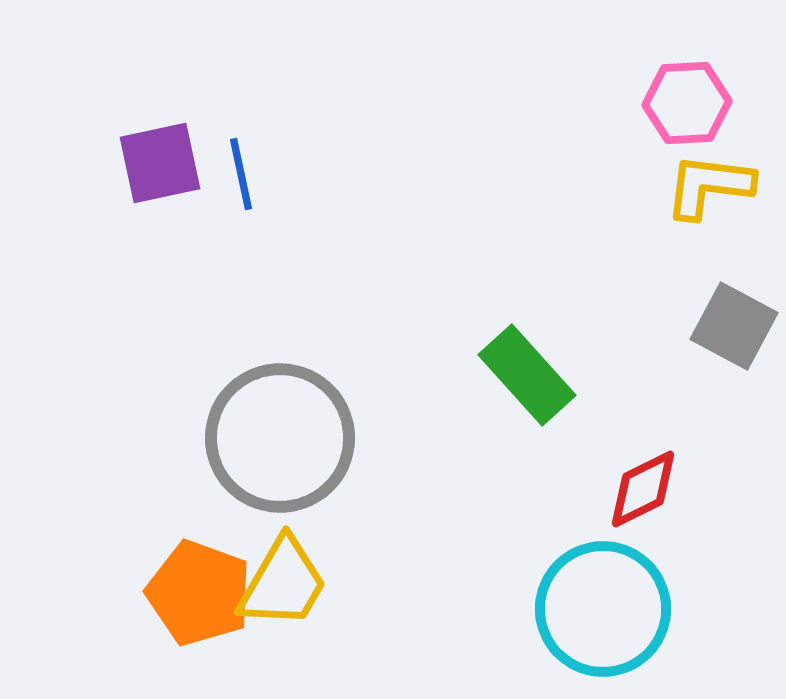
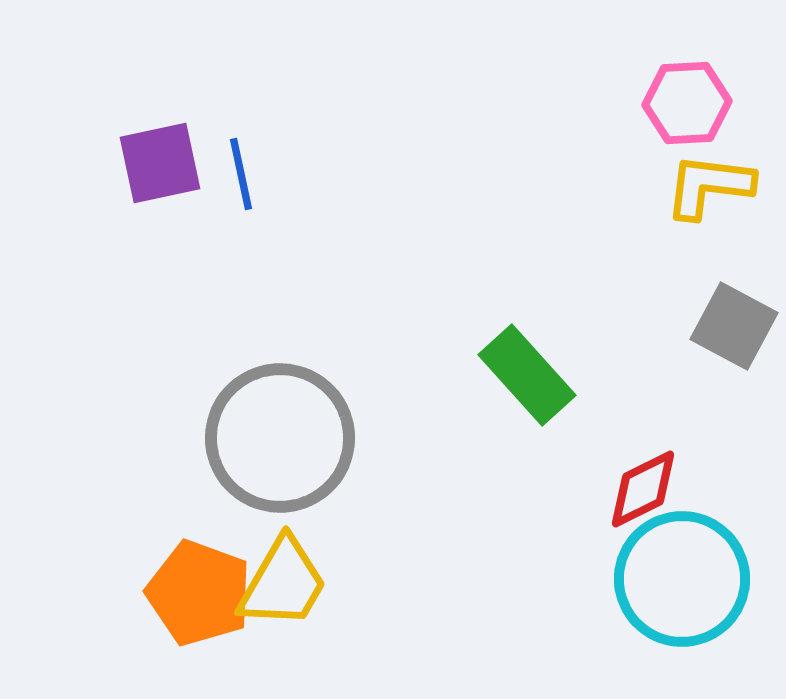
cyan circle: moved 79 px right, 30 px up
